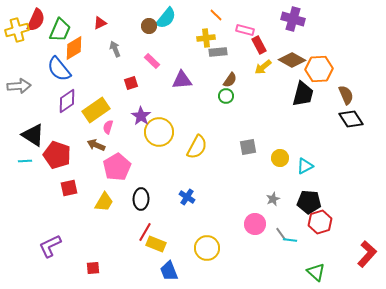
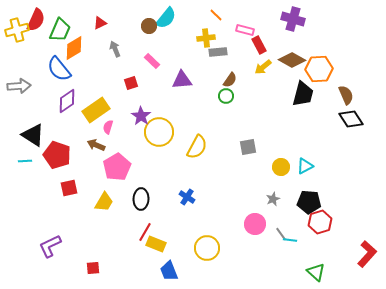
yellow circle at (280, 158): moved 1 px right, 9 px down
